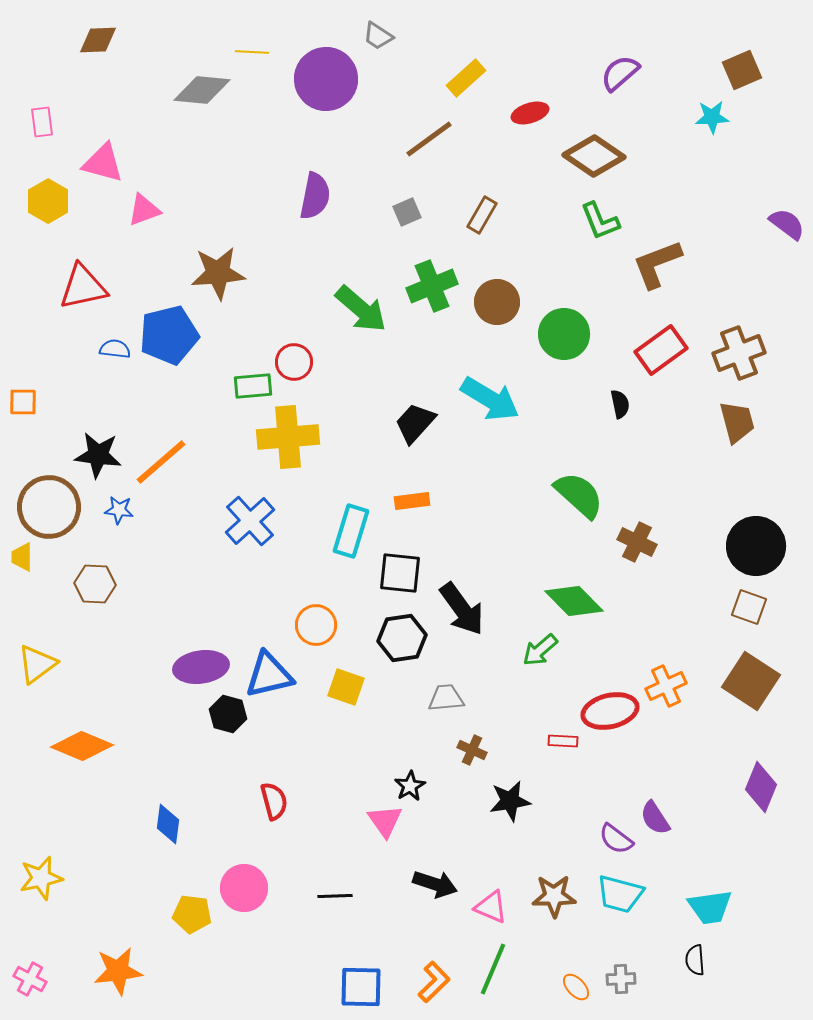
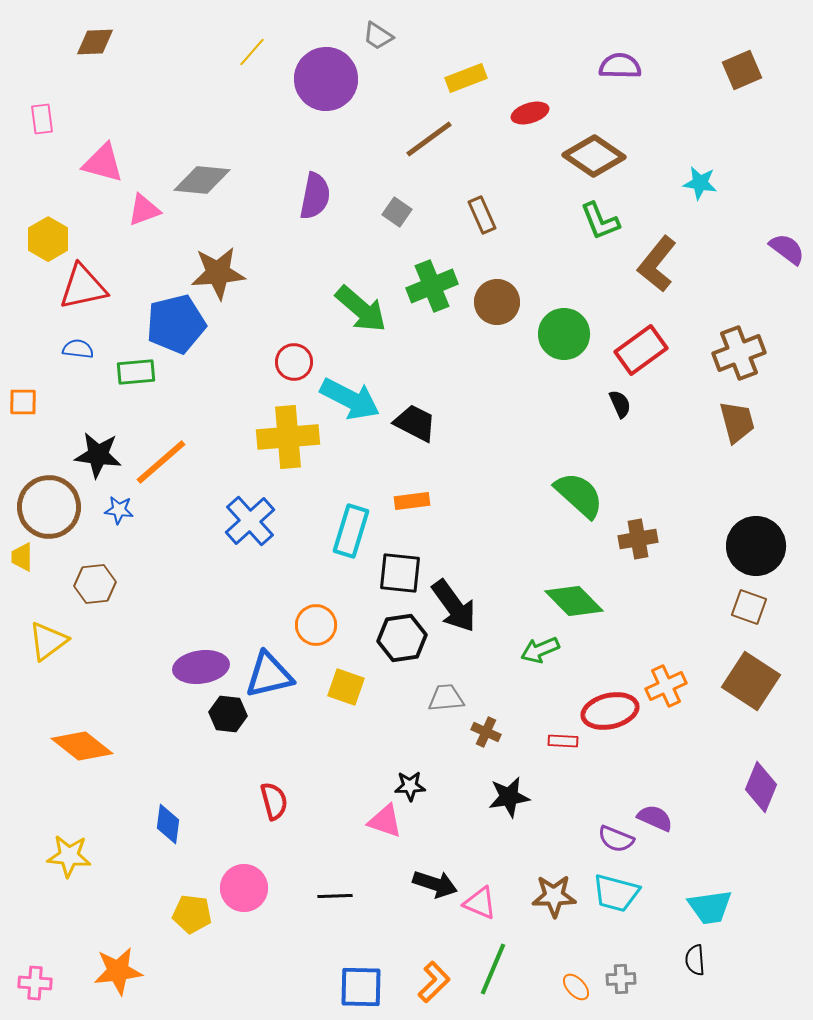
brown diamond at (98, 40): moved 3 px left, 2 px down
yellow line at (252, 52): rotated 52 degrees counterclockwise
purple semicircle at (620, 73): moved 7 px up; rotated 42 degrees clockwise
yellow rectangle at (466, 78): rotated 21 degrees clockwise
gray diamond at (202, 90): moved 90 px down
cyan star at (712, 117): moved 12 px left, 66 px down; rotated 12 degrees clockwise
pink rectangle at (42, 122): moved 3 px up
yellow hexagon at (48, 201): moved 38 px down
gray square at (407, 212): moved 10 px left; rotated 32 degrees counterclockwise
brown rectangle at (482, 215): rotated 54 degrees counterclockwise
purple semicircle at (787, 224): moved 25 px down
brown L-shape at (657, 264): rotated 30 degrees counterclockwise
blue pentagon at (169, 335): moved 7 px right, 11 px up
blue semicircle at (115, 349): moved 37 px left
red rectangle at (661, 350): moved 20 px left
green rectangle at (253, 386): moved 117 px left, 14 px up
cyan arrow at (490, 399): moved 140 px left; rotated 4 degrees counterclockwise
black semicircle at (620, 404): rotated 12 degrees counterclockwise
black trapezoid at (415, 423): rotated 75 degrees clockwise
brown cross at (637, 542): moved 1 px right, 3 px up; rotated 36 degrees counterclockwise
brown hexagon at (95, 584): rotated 9 degrees counterclockwise
black arrow at (462, 609): moved 8 px left, 3 px up
green arrow at (540, 650): rotated 18 degrees clockwise
yellow triangle at (37, 664): moved 11 px right, 23 px up
black hexagon at (228, 714): rotated 9 degrees counterclockwise
orange diamond at (82, 746): rotated 16 degrees clockwise
brown cross at (472, 750): moved 14 px right, 18 px up
black star at (410, 786): rotated 28 degrees clockwise
black star at (510, 801): moved 1 px left, 4 px up
purple semicircle at (655, 818): rotated 147 degrees clockwise
pink triangle at (385, 821): rotated 36 degrees counterclockwise
purple semicircle at (616, 839): rotated 15 degrees counterclockwise
yellow star at (41, 878): moved 28 px right, 22 px up; rotated 18 degrees clockwise
cyan trapezoid at (620, 894): moved 4 px left, 1 px up
pink triangle at (491, 907): moved 11 px left, 4 px up
pink cross at (30, 979): moved 5 px right, 4 px down; rotated 24 degrees counterclockwise
